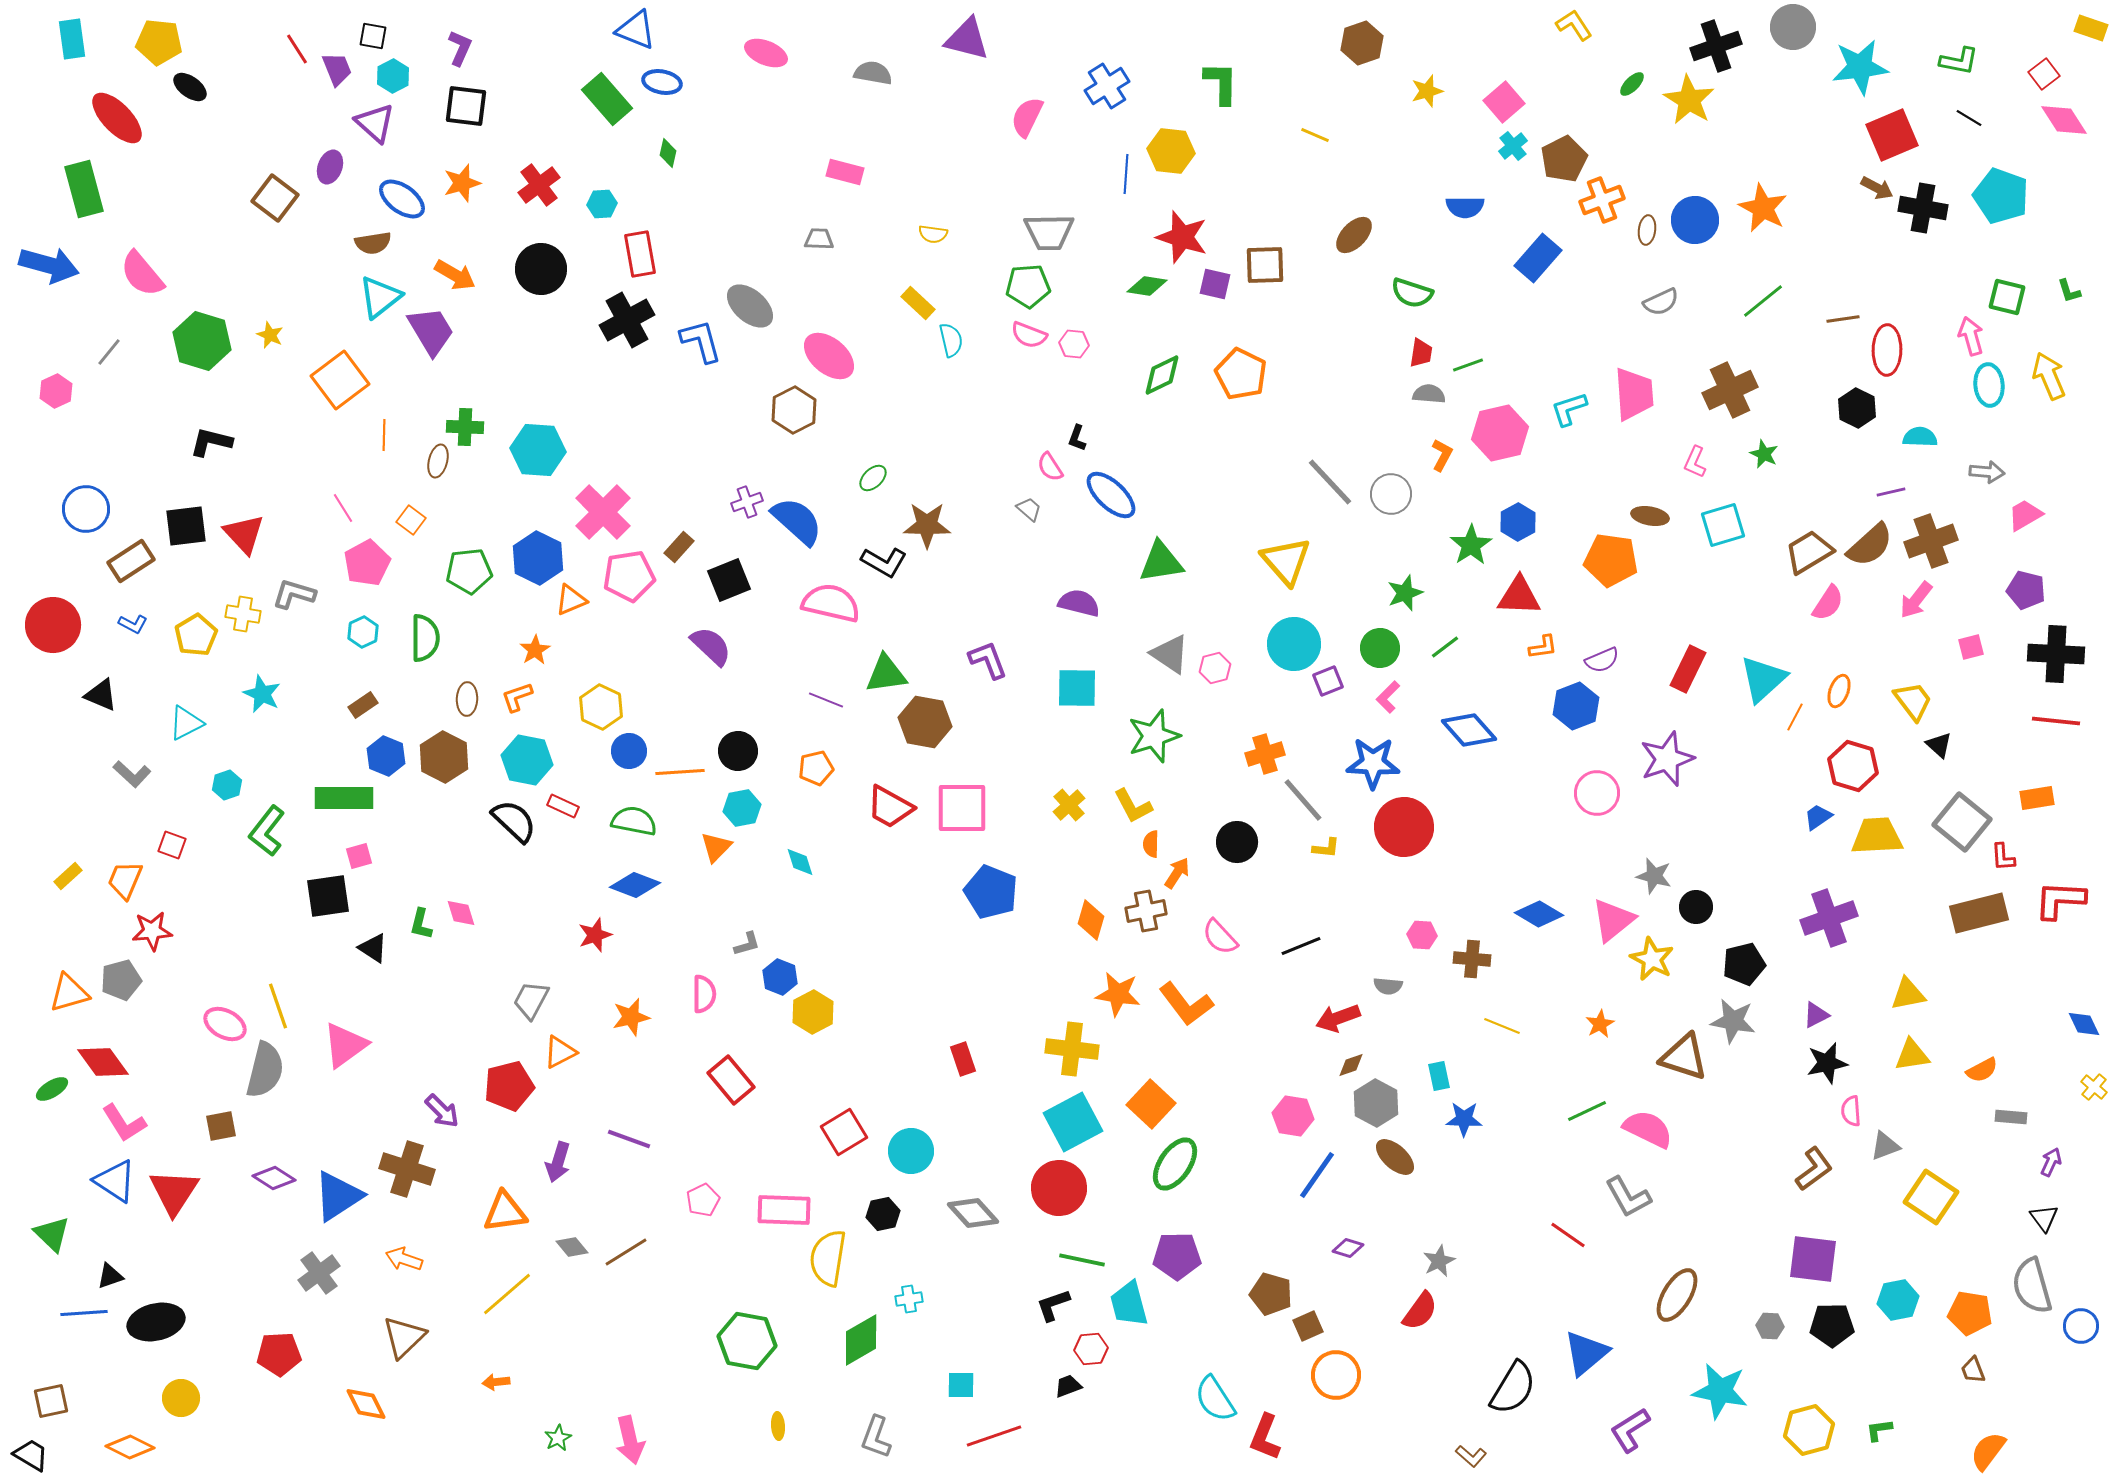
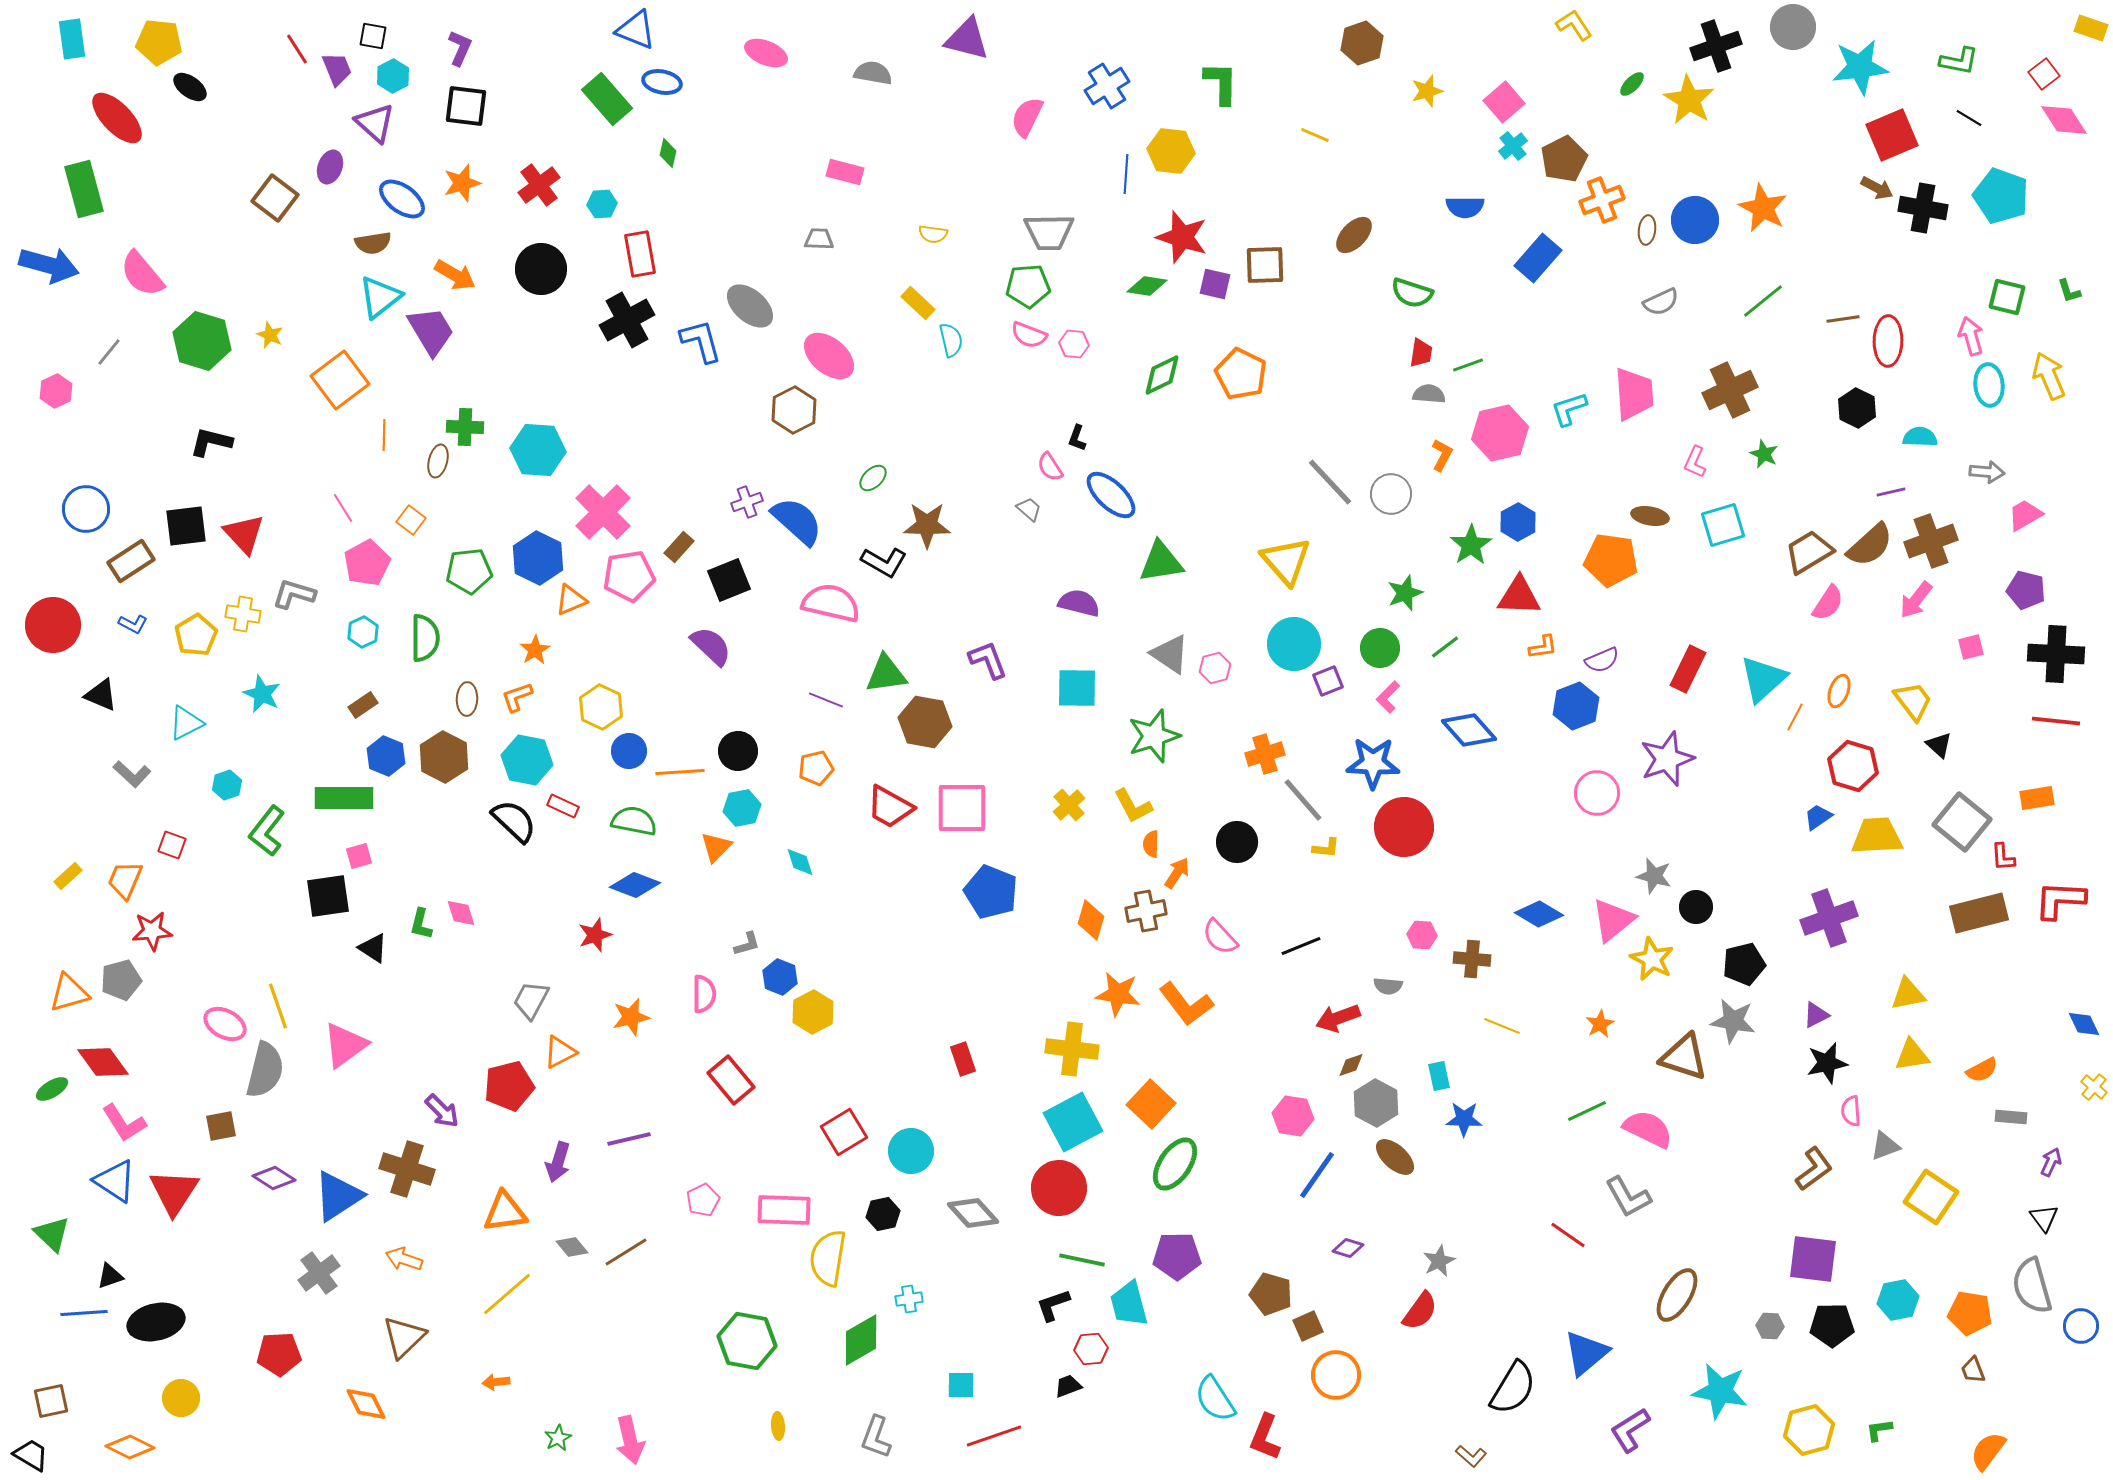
red ellipse at (1887, 350): moved 1 px right, 9 px up
purple line at (629, 1139): rotated 33 degrees counterclockwise
